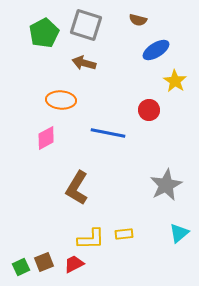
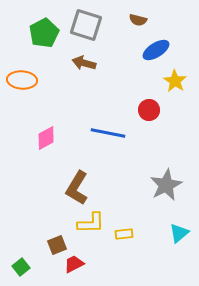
orange ellipse: moved 39 px left, 20 px up
yellow L-shape: moved 16 px up
brown square: moved 13 px right, 17 px up
green square: rotated 12 degrees counterclockwise
